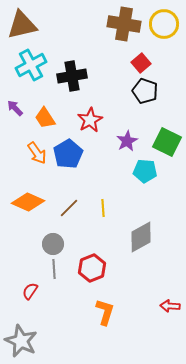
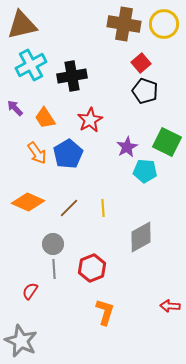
purple star: moved 6 px down
